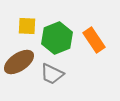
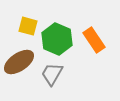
yellow square: moved 1 px right; rotated 12 degrees clockwise
green hexagon: moved 1 px down; rotated 16 degrees counterclockwise
gray trapezoid: rotated 95 degrees clockwise
